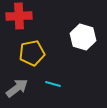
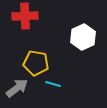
red cross: moved 6 px right
white hexagon: rotated 20 degrees clockwise
yellow pentagon: moved 4 px right, 10 px down; rotated 20 degrees clockwise
